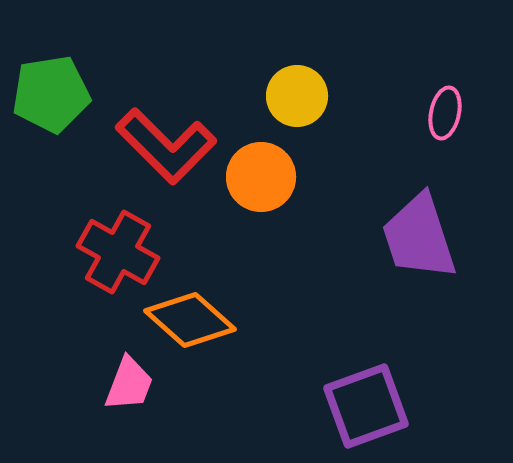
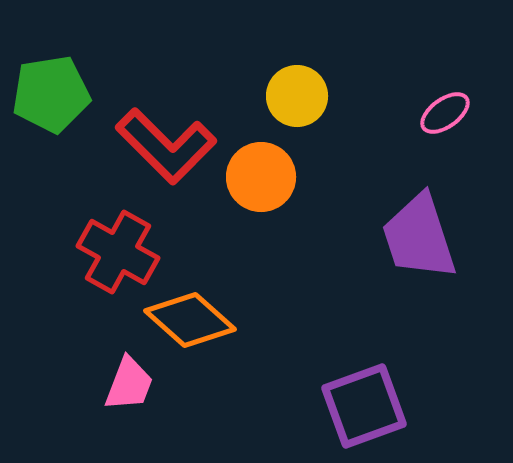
pink ellipse: rotated 42 degrees clockwise
purple square: moved 2 px left
